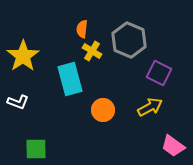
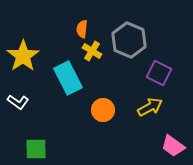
cyan rectangle: moved 2 px left, 1 px up; rotated 12 degrees counterclockwise
white L-shape: rotated 15 degrees clockwise
